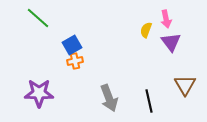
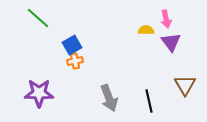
yellow semicircle: rotated 70 degrees clockwise
